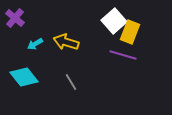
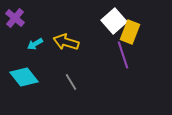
purple line: rotated 56 degrees clockwise
